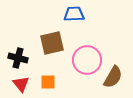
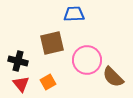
black cross: moved 3 px down
brown semicircle: rotated 105 degrees clockwise
orange square: rotated 28 degrees counterclockwise
